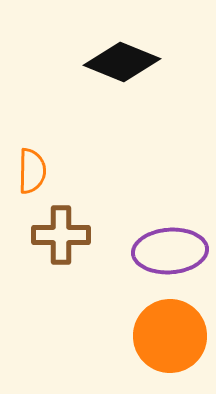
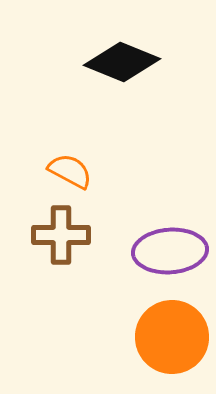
orange semicircle: moved 38 px right; rotated 63 degrees counterclockwise
orange circle: moved 2 px right, 1 px down
